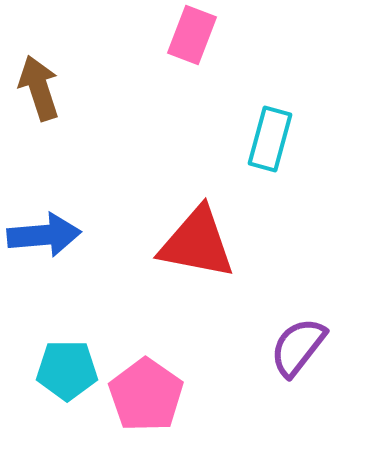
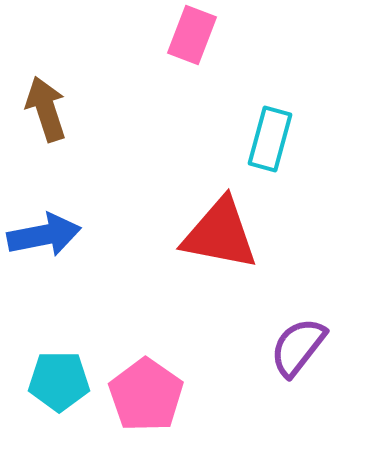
brown arrow: moved 7 px right, 21 px down
blue arrow: rotated 6 degrees counterclockwise
red triangle: moved 23 px right, 9 px up
cyan pentagon: moved 8 px left, 11 px down
